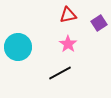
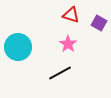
red triangle: moved 3 px right; rotated 30 degrees clockwise
purple square: rotated 28 degrees counterclockwise
